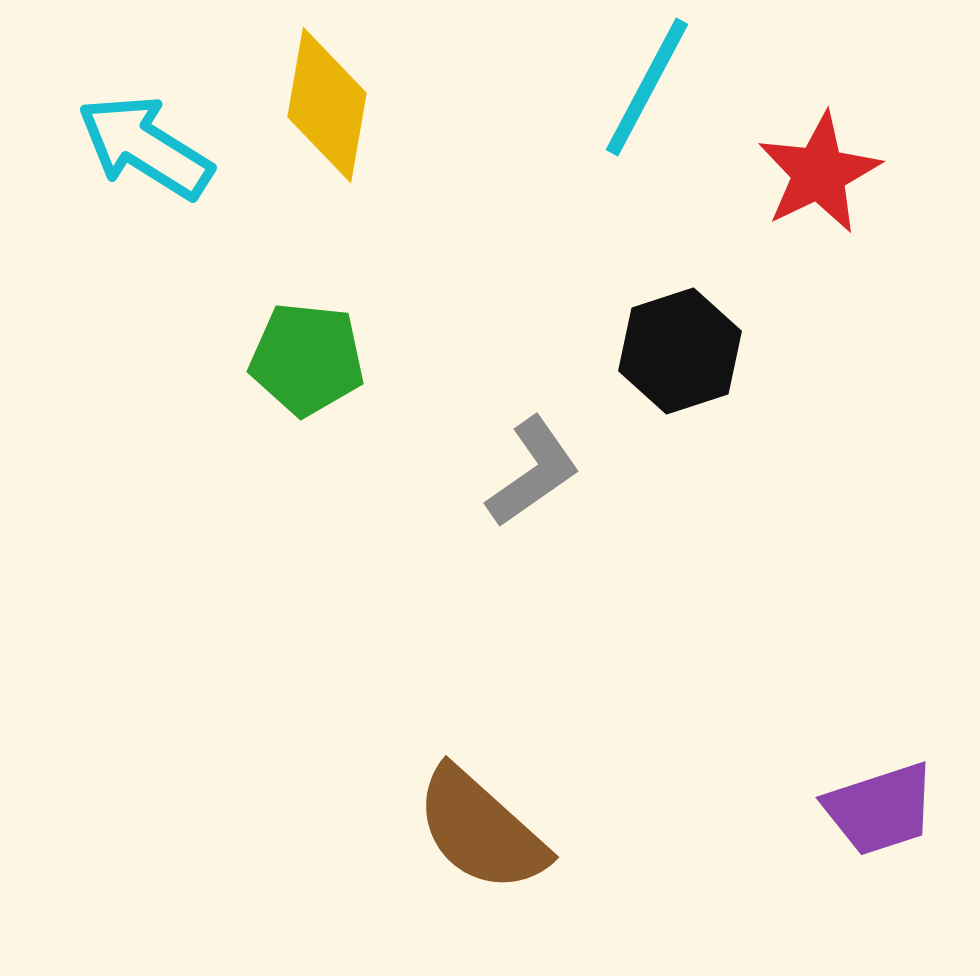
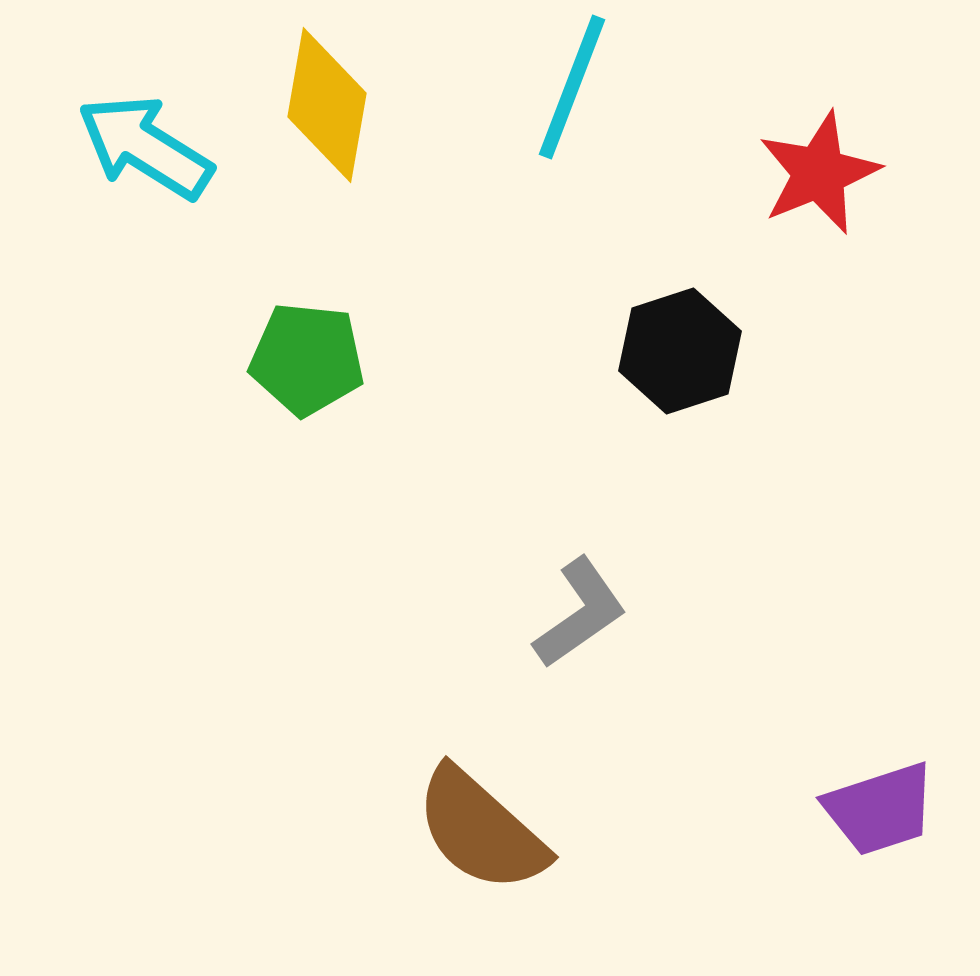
cyan line: moved 75 px left; rotated 7 degrees counterclockwise
red star: rotated 4 degrees clockwise
gray L-shape: moved 47 px right, 141 px down
